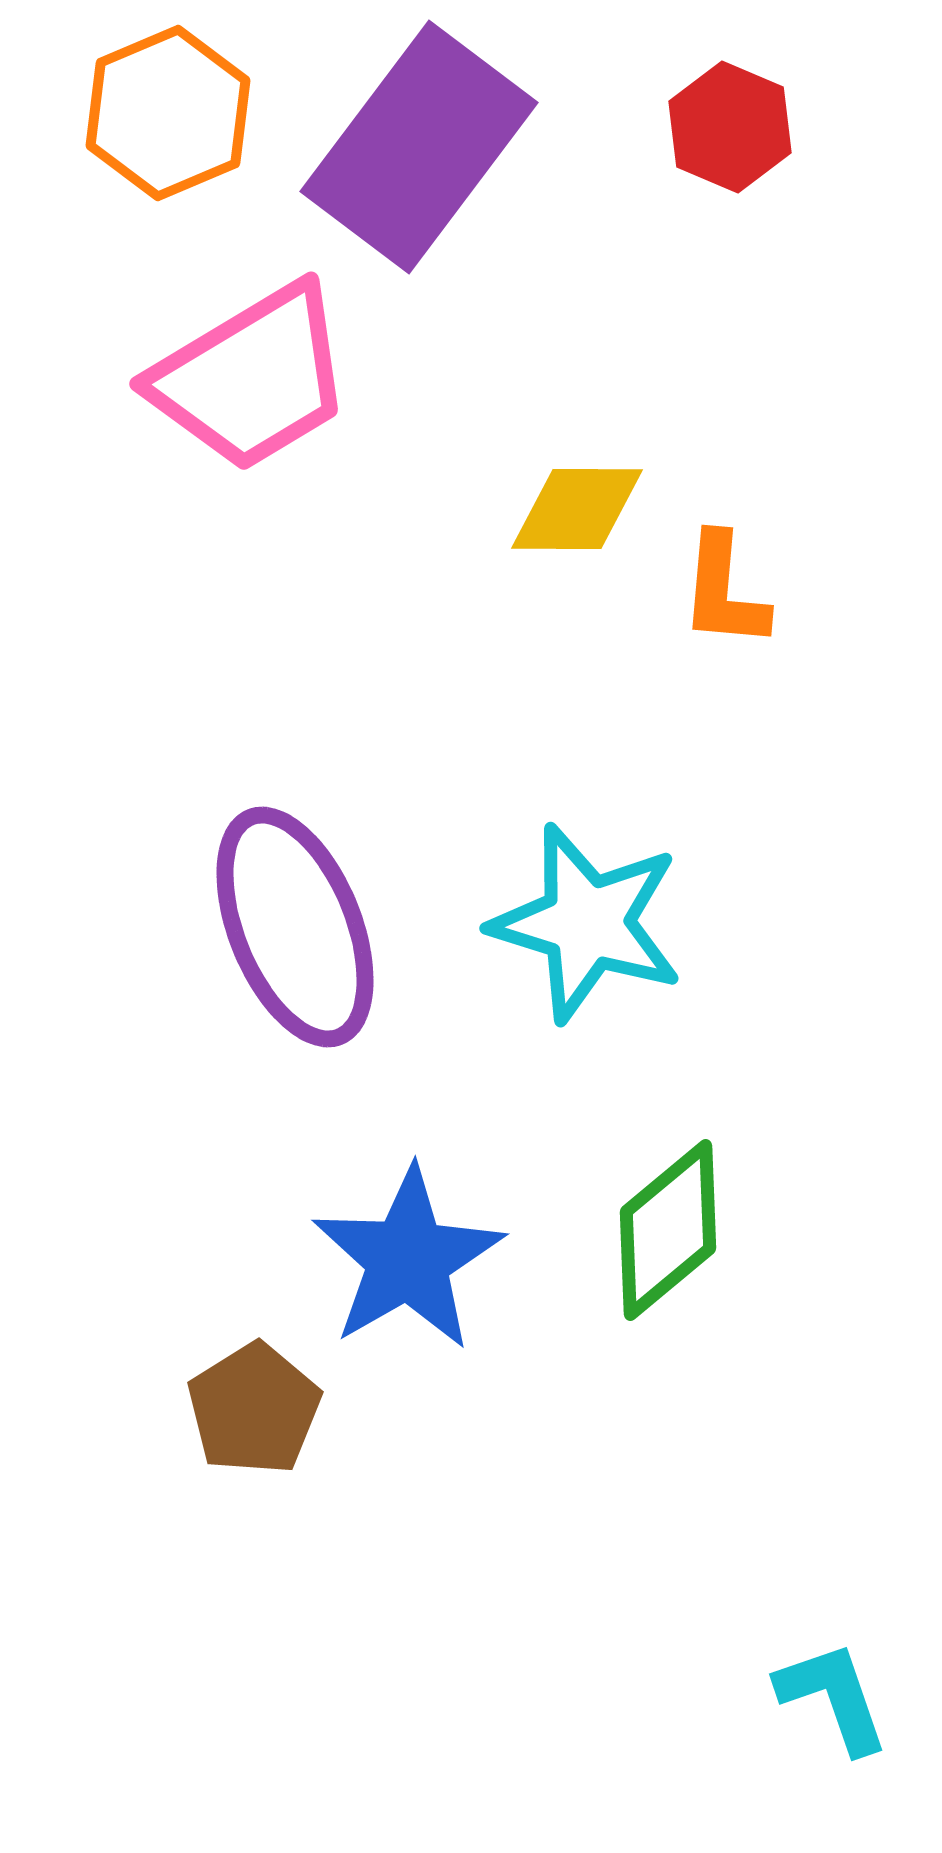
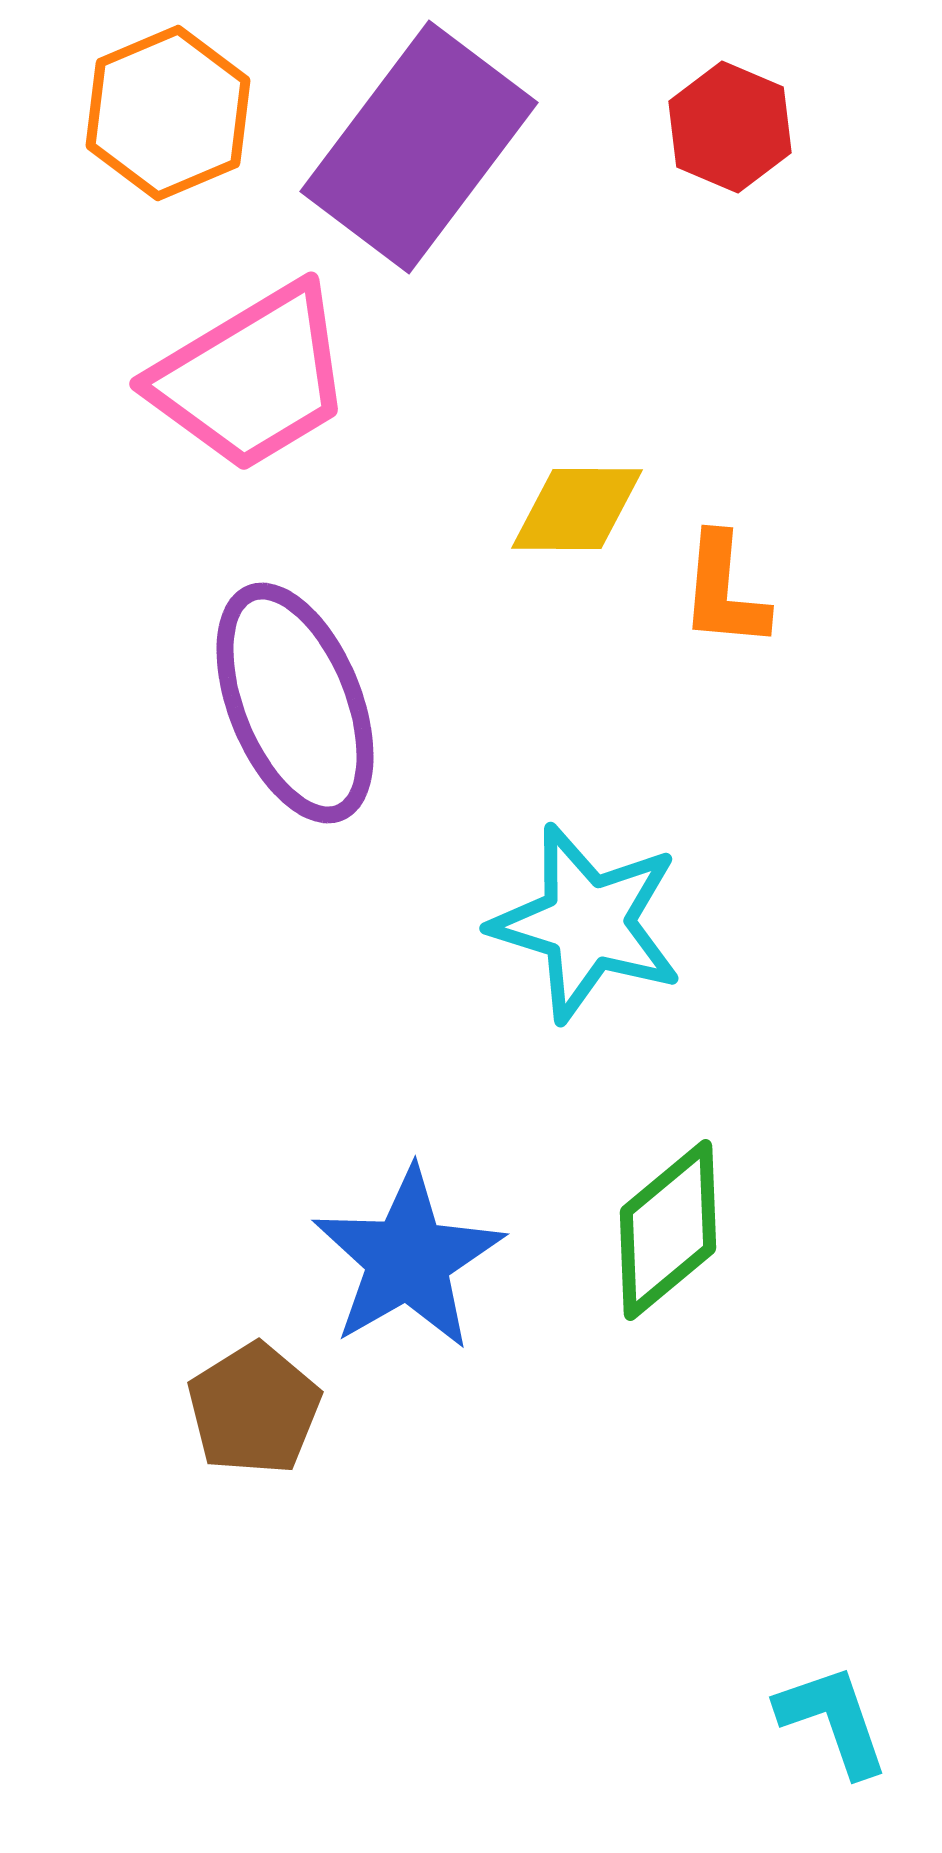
purple ellipse: moved 224 px up
cyan L-shape: moved 23 px down
